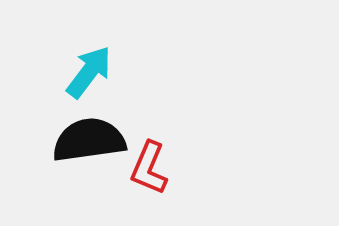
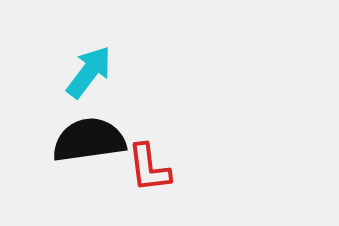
red L-shape: rotated 30 degrees counterclockwise
